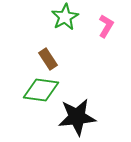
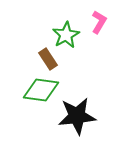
green star: moved 1 px right, 18 px down
pink L-shape: moved 7 px left, 4 px up
black star: moved 1 px up
